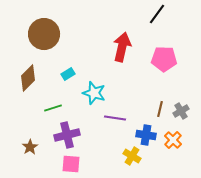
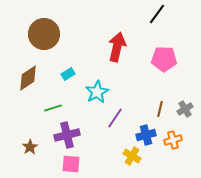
red arrow: moved 5 px left
brown diamond: rotated 12 degrees clockwise
cyan star: moved 3 px right, 1 px up; rotated 25 degrees clockwise
gray cross: moved 4 px right, 2 px up
purple line: rotated 65 degrees counterclockwise
blue cross: rotated 24 degrees counterclockwise
orange cross: rotated 30 degrees clockwise
